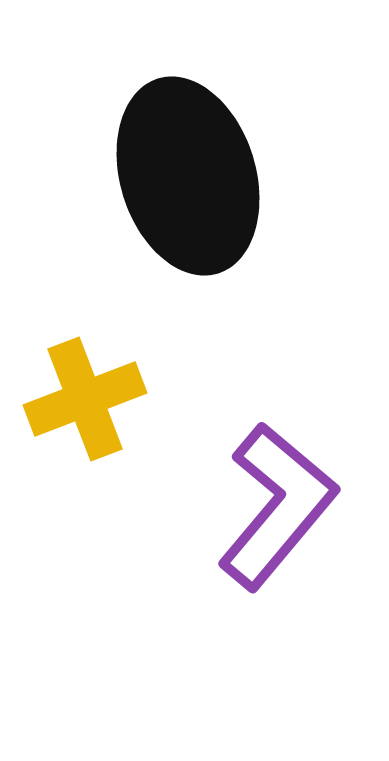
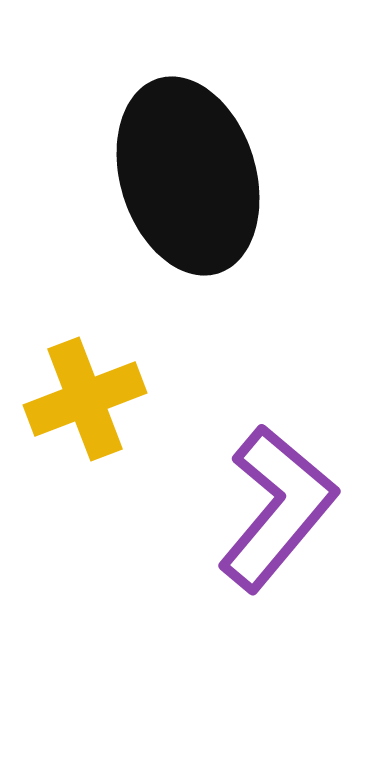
purple L-shape: moved 2 px down
